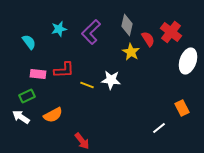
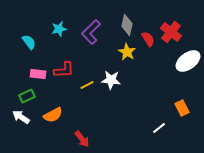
yellow star: moved 4 px left
white ellipse: rotated 35 degrees clockwise
yellow line: rotated 48 degrees counterclockwise
red arrow: moved 2 px up
